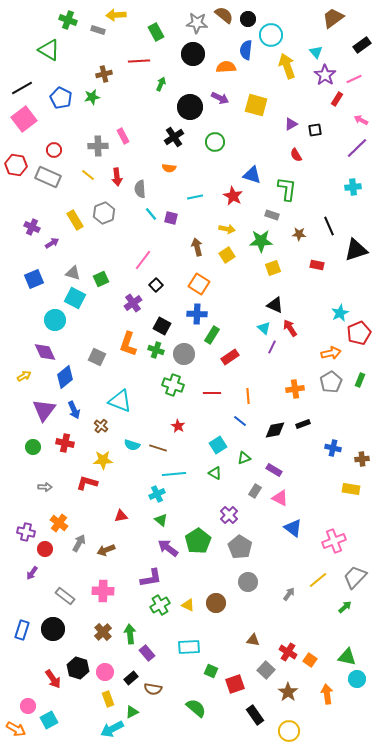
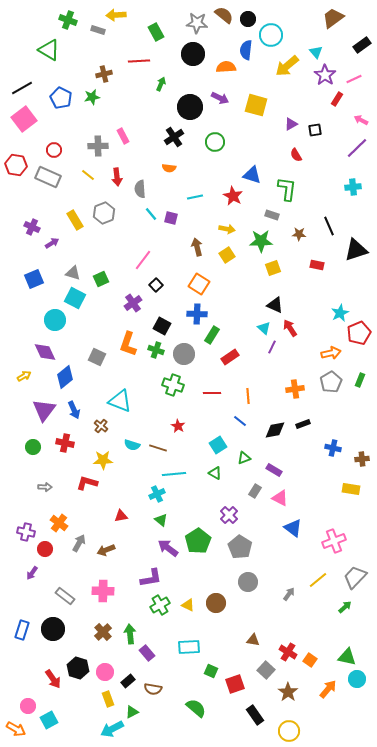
yellow arrow at (287, 66): rotated 110 degrees counterclockwise
black rectangle at (131, 678): moved 3 px left, 3 px down
orange arrow at (327, 694): moved 1 px right, 5 px up; rotated 48 degrees clockwise
